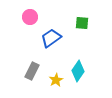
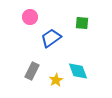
cyan diamond: rotated 55 degrees counterclockwise
